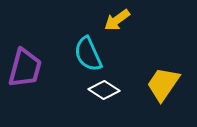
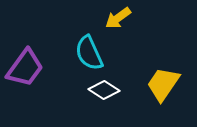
yellow arrow: moved 1 px right, 2 px up
cyan semicircle: moved 1 px right, 1 px up
purple trapezoid: rotated 21 degrees clockwise
